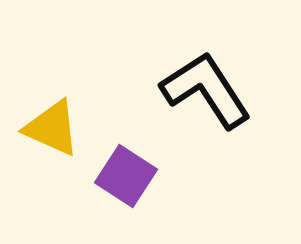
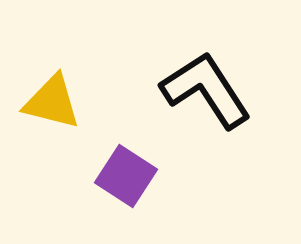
yellow triangle: moved 26 px up; rotated 10 degrees counterclockwise
